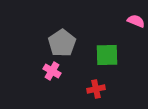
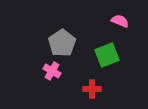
pink semicircle: moved 16 px left
green square: rotated 20 degrees counterclockwise
red cross: moved 4 px left; rotated 12 degrees clockwise
